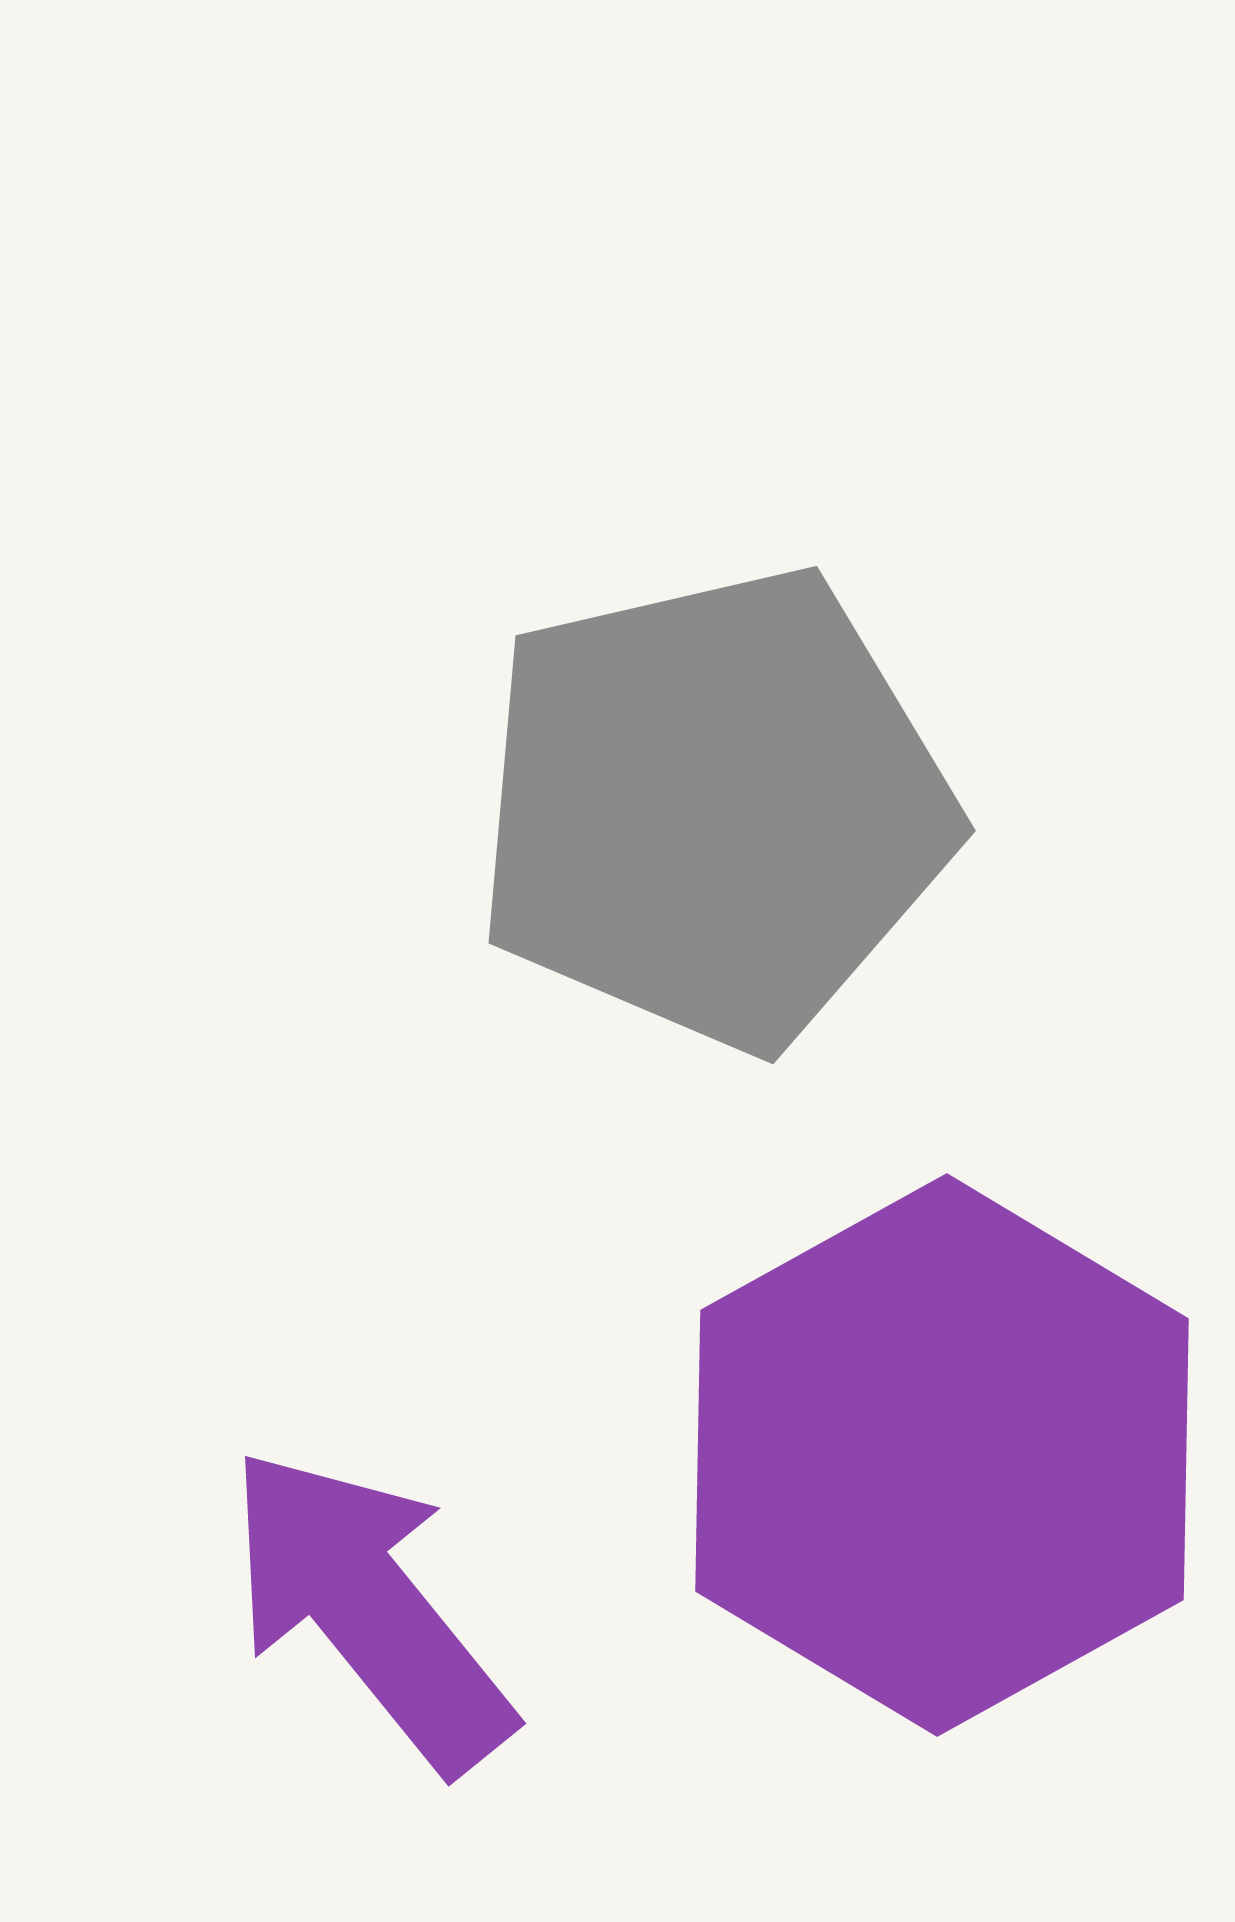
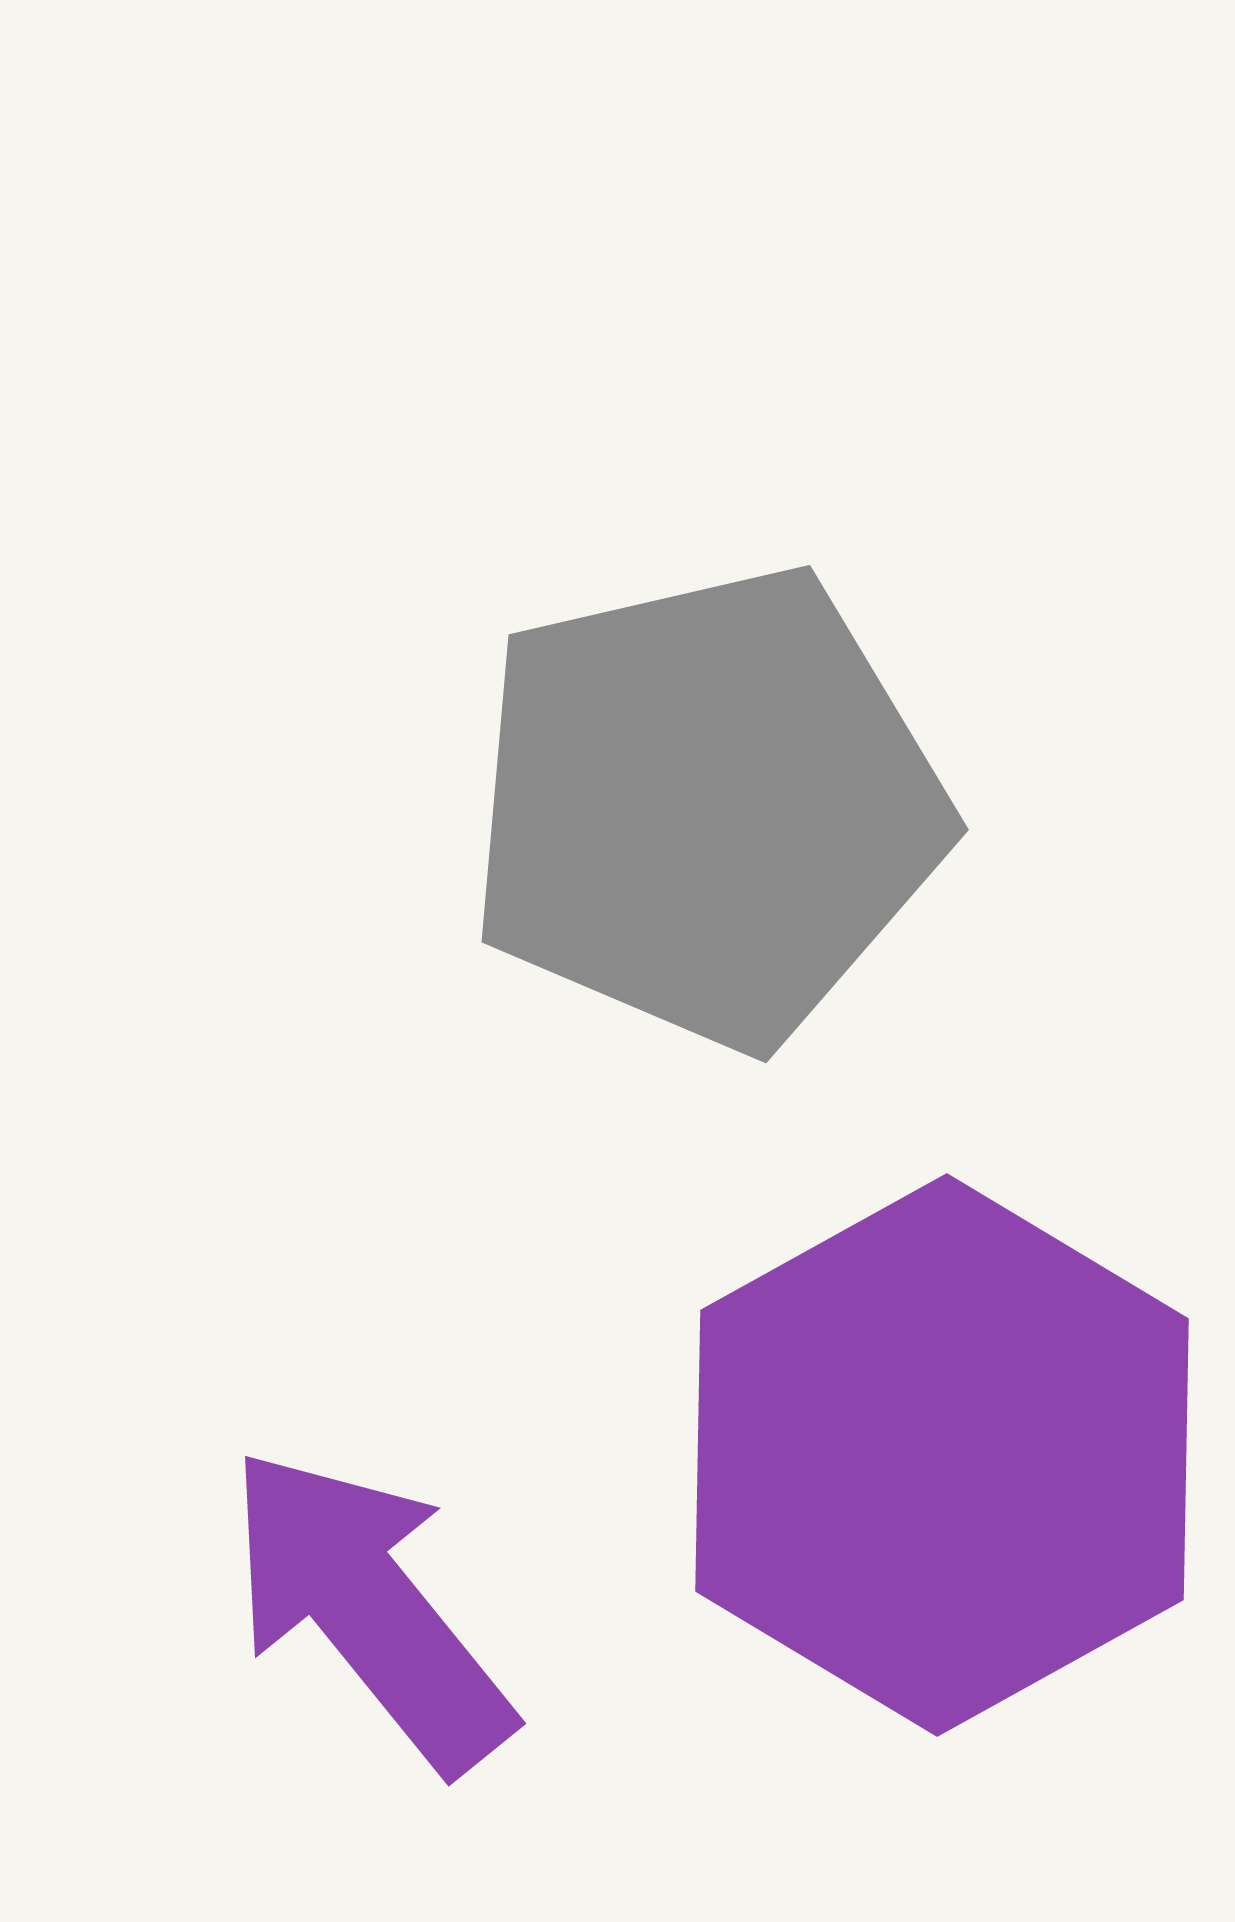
gray pentagon: moved 7 px left, 1 px up
